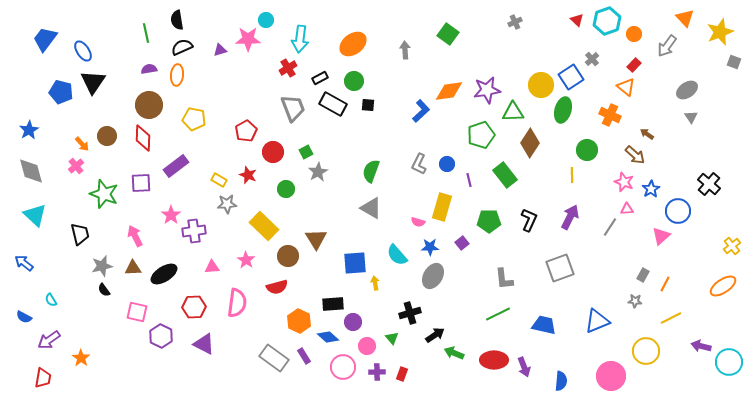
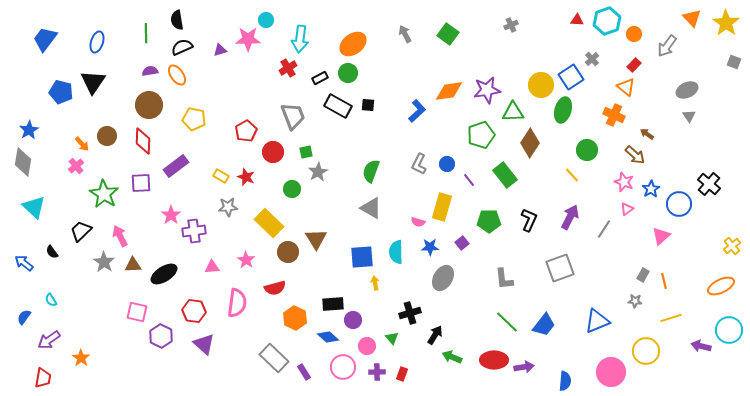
orange triangle at (685, 18): moved 7 px right
red triangle at (577, 20): rotated 40 degrees counterclockwise
gray cross at (515, 22): moved 4 px left, 3 px down
yellow star at (720, 32): moved 6 px right, 9 px up; rotated 16 degrees counterclockwise
green line at (146, 33): rotated 12 degrees clockwise
gray arrow at (405, 50): moved 16 px up; rotated 24 degrees counterclockwise
blue ellipse at (83, 51): moved 14 px right, 9 px up; rotated 50 degrees clockwise
purple semicircle at (149, 69): moved 1 px right, 2 px down
orange ellipse at (177, 75): rotated 40 degrees counterclockwise
green circle at (354, 81): moved 6 px left, 8 px up
gray ellipse at (687, 90): rotated 10 degrees clockwise
black rectangle at (333, 104): moved 5 px right, 2 px down
gray trapezoid at (293, 108): moved 8 px down
blue L-shape at (421, 111): moved 4 px left
orange cross at (610, 115): moved 4 px right
gray triangle at (691, 117): moved 2 px left, 1 px up
red diamond at (143, 138): moved 3 px down
green square at (306, 152): rotated 16 degrees clockwise
gray diamond at (31, 171): moved 8 px left, 9 px up; rotated 24 degrees clockwise
red star at (248, 175): moved 2 px left, 2 px down
yellow line at (572, 175): rotated 42 degrees counterclockwise
yellow rectangle at (219, 180): moved 2 px right, 4 px up
purple line at (469, 180): rotated 24 degrees counterclockwise
green circle at (286, 189): moved 6 px right
green star at (104, 194): rotated 12 degrees clockwise
gray star at (227, 204): moved 1 px right, 3 px down
pink triangle at (627, 209): rotated 32 degrees counterclockwise
blue circle at (678, 211): moved 1 px right, 7 px up
cyan triangle at (35, 215): moved 1 px left, 8 px up
yellow rectangle at (264, 226): moved 5 px right, 3 px up
gray line at (610, 227): moved 6 px left, 2 px down
black trapezoid at (80, 234): moved 1 px right, 3 px up; rotated 120 degrees counterclockwise
pink arrow at (135, 236): moved 15 px left
cyan semicircle at (397, 255): moved 1 px left, 3 px up; rotated 40 degrees clockwise
brown circle at (288, 256): moved 4 px up
blue square at (355, 263): moved 7 px right, 6 px up
gray star at (102, 266): moved 2 px right, 4 px up; rotated 25 degrees counterclockwise
brown triangle at (133, 268): moved 3 px up
gray ellipse at (433, 276): moved 10 px right, 2 px down
orange line at (665, 284): moved 1 px left, 3 px up; rotated 42 degrees counterclockwise
orange ellipse at (723, 286): moved 2 px left; rotated 8 degrees clockwise
red semicircle at (277, 287): moved 2 px left, 1 px down
black semicircle at (104, 290): moved 52 px left, 38 px up
red hexagon at (194, 307): moved 4 px down; rotated 10 degrees clockwise
green line at (498, 314): moved 9 px right, 8 px down; rotated 70 degrees clockwise
blue semicircle at (24, 317): rotated 98 degrees clockwise
yellow line at (671, 318): rotated 10 degrees clockwise
orange hexagon at (299, 321): moved 4 px left, 3 px up
purple circle at (353, 322): moved 2 px up
blue trapezoid at (544, 325): rotated 115 degrees clockwise
black arrow at (435, 335): rotated 24 degrees counterclockwise
purple triangle at (204, 344): rotated 15 degrees clockwise
green arrow at (454, 353): moved 2 px left, 4 px down
purple rectangle at (304, 356): moved 16 px down
gray rectangle at (274, 358): rotated 8 degrees clockwise
cyan circle at (729, 362): moved 32 px up
purple arrow at (524, 367): rotated 78 degrees counterclockwise
pink circle at (611, 376): moved 4 px up
blue semicircle at (561, 381): moved 4 px right
